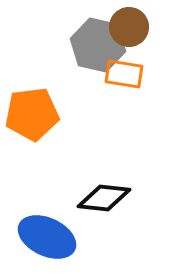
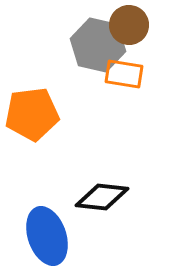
brown circle: moved 2 px up
black diamond: moved 2 px left, 1 px up
blue ellipse: moved 1 px up; rotated 46 degrees clockwise
